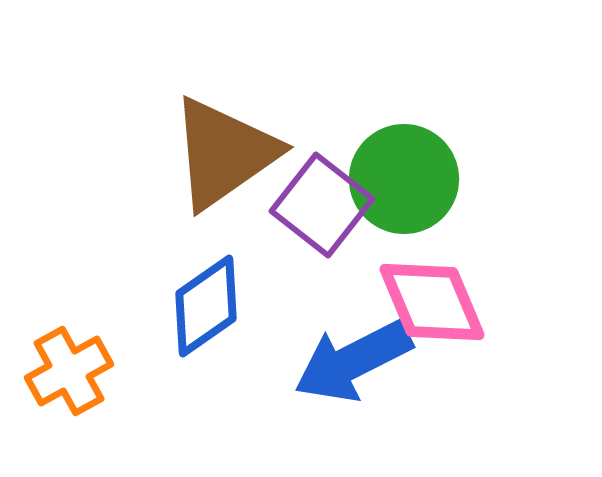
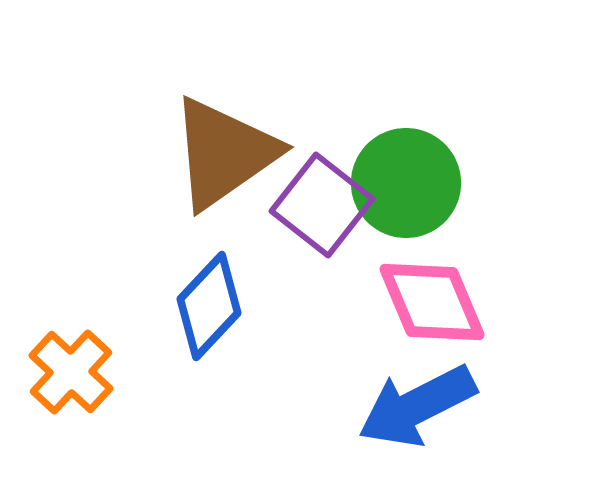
green circle: moved 2 px right, 4 px down
blue diamond: moved 3 px right; rotated 12 degrees counterclockwise
blue arrow: moved 64 px right, 45 px down
orange cross: moved 2 px right, 1 px down; rotated 18 degrees counterclockwise
